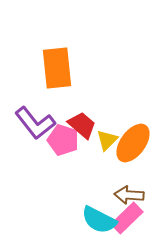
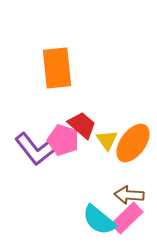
purple L-shape: moved 26 px down
yellow triangle: rotated 20 degrees counterclockwise
cyan semicircle: rotated 12 degrees clockwise
